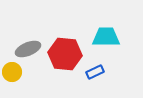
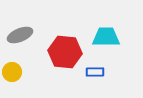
gray ellipse: moved 8 px left, 14 px up
red hexagon: moved 2 px up
blue rectangle: rotated 24 degrees clockwise
